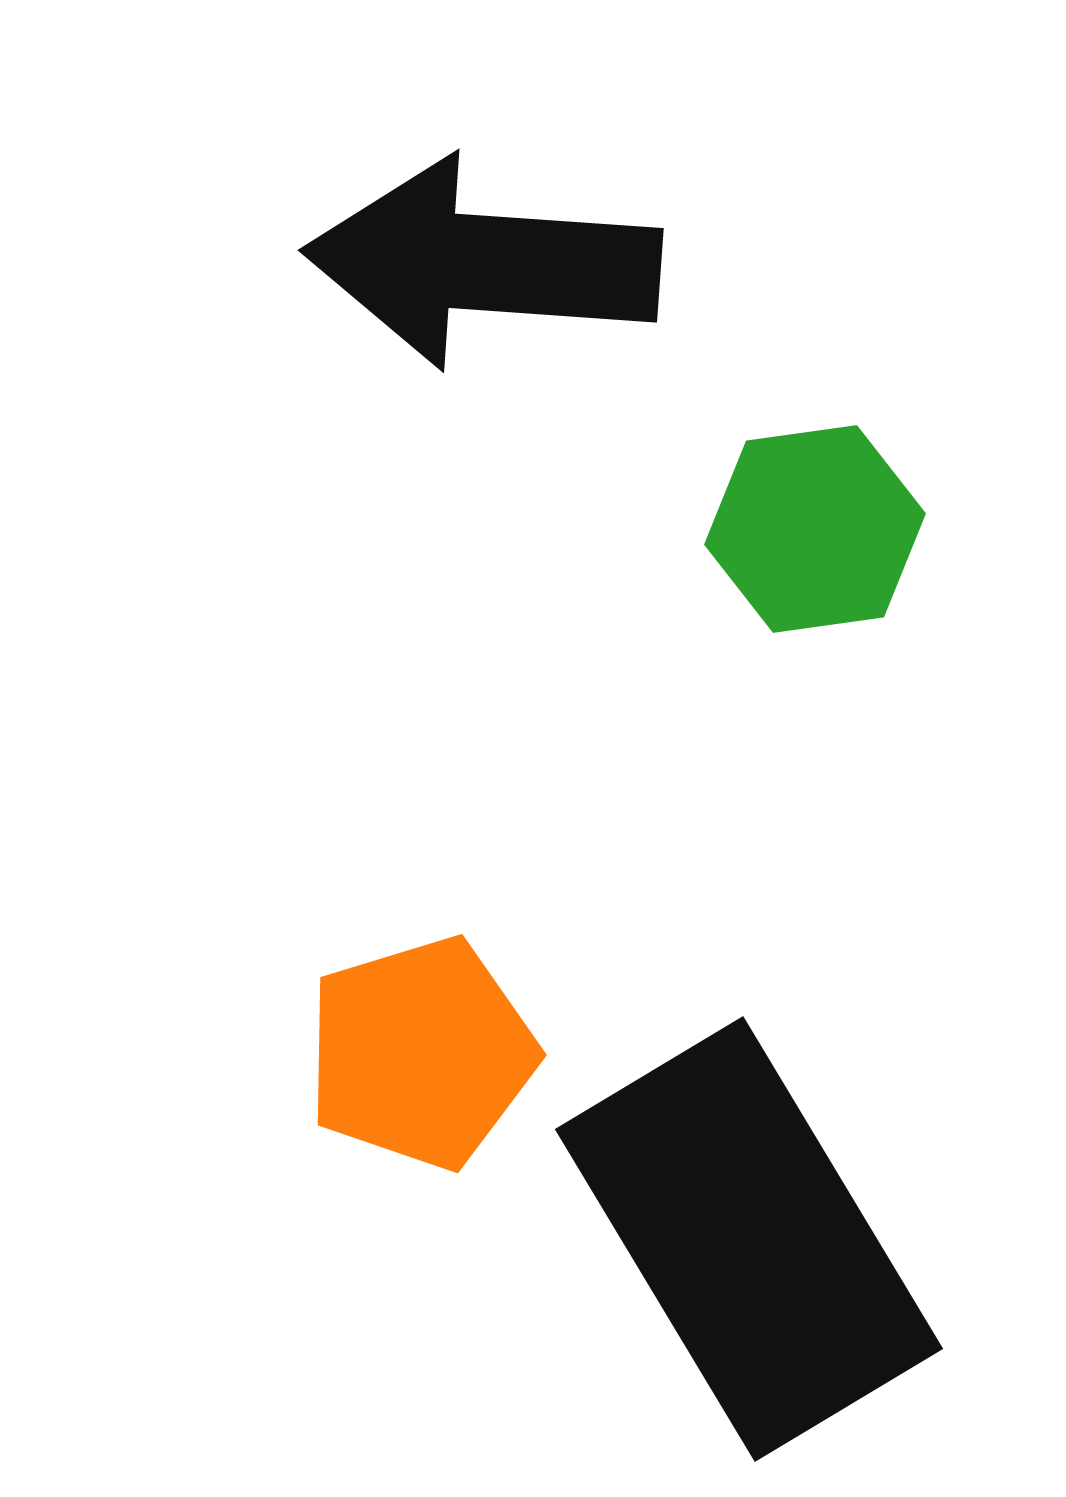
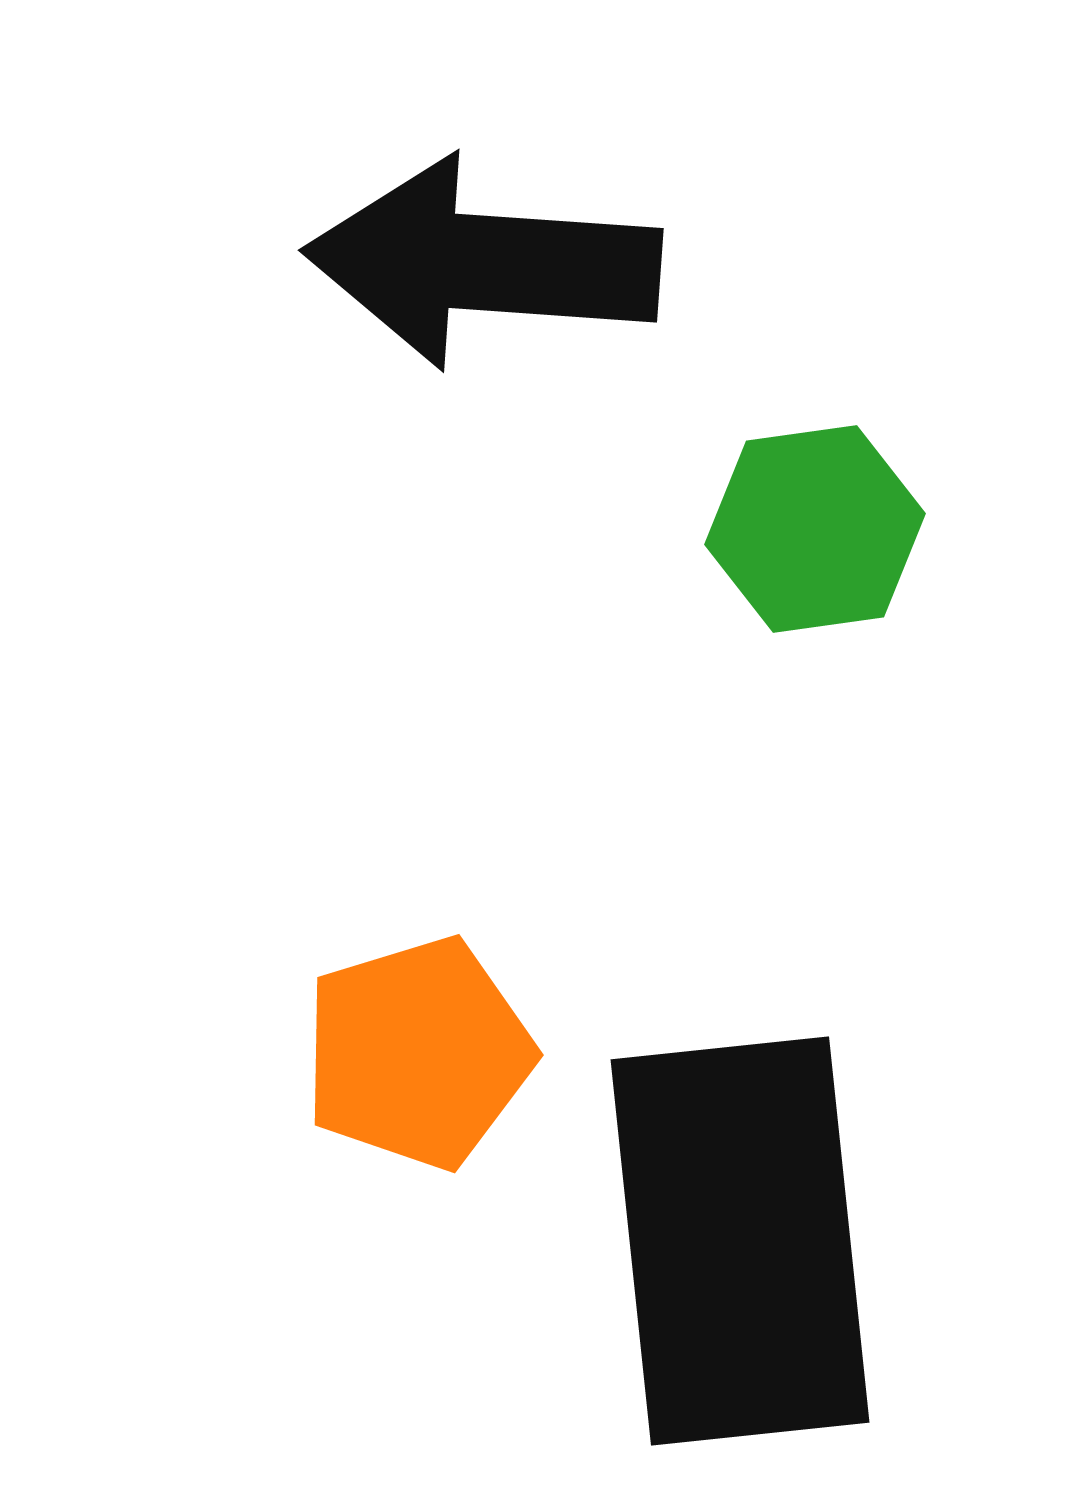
orange pentagon: moved 3 px left
black rectangle: moved 9 px left, 2 px down; rotated 25 degrees clockwise
